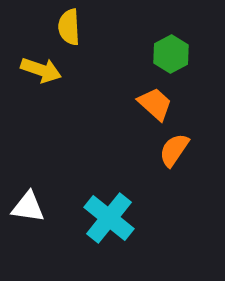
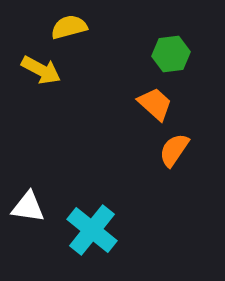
yellow semicircle: rotated 78 degrees clockwise
green hexagon: rotated 21 degrees clockwise
yellow arrow: rotated 9 degrees clockwise
cyan cross: moved 17 px left, 12 px down
